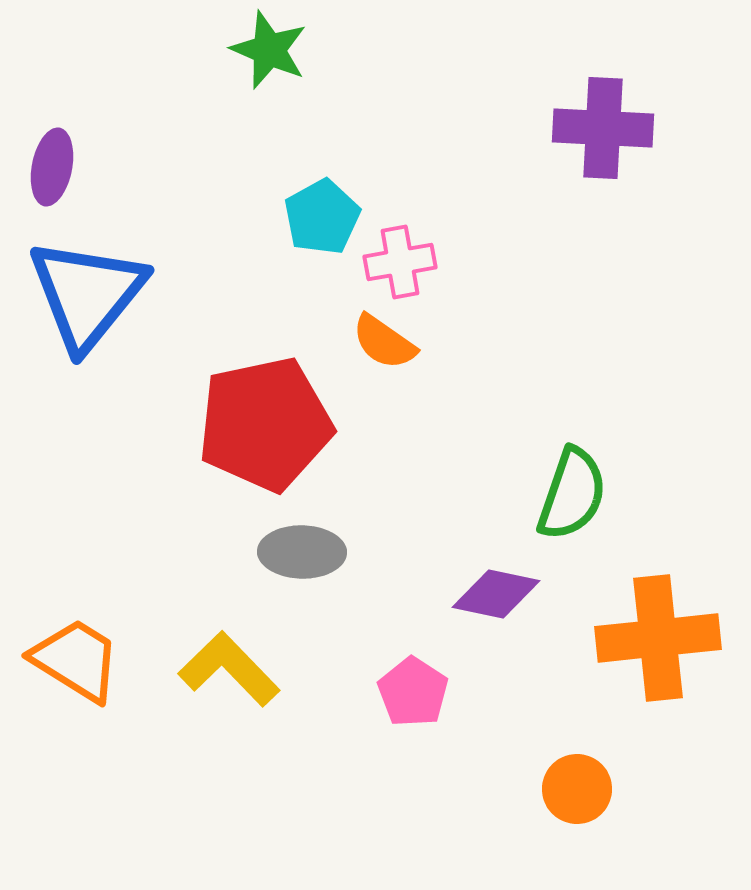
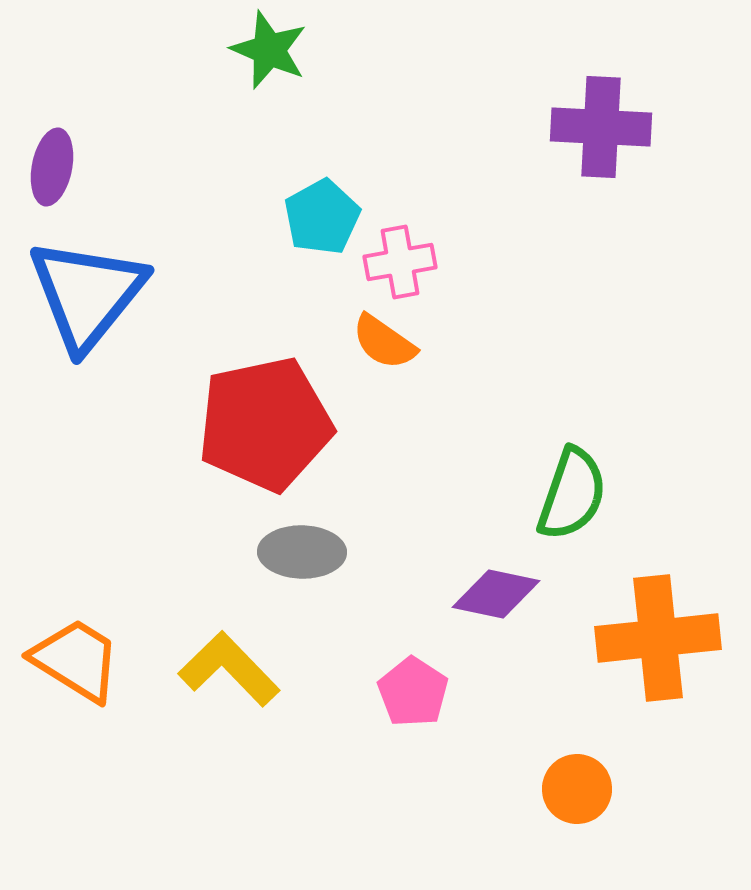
purple cross: moved 2 px left, 1 px up
